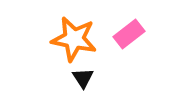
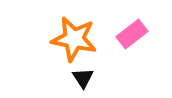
pink rectangle: moved 3 px right
